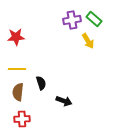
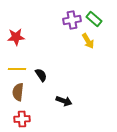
black semicircle: moved 8 px up; rotated 16 degrees counterclockwise
